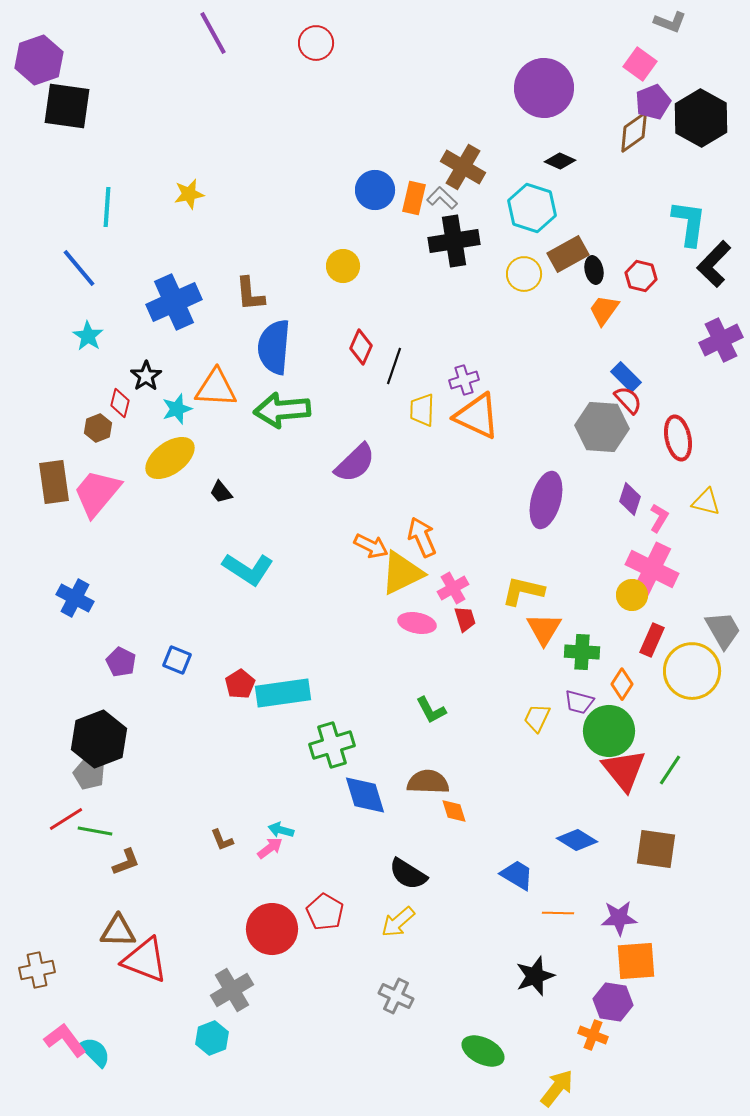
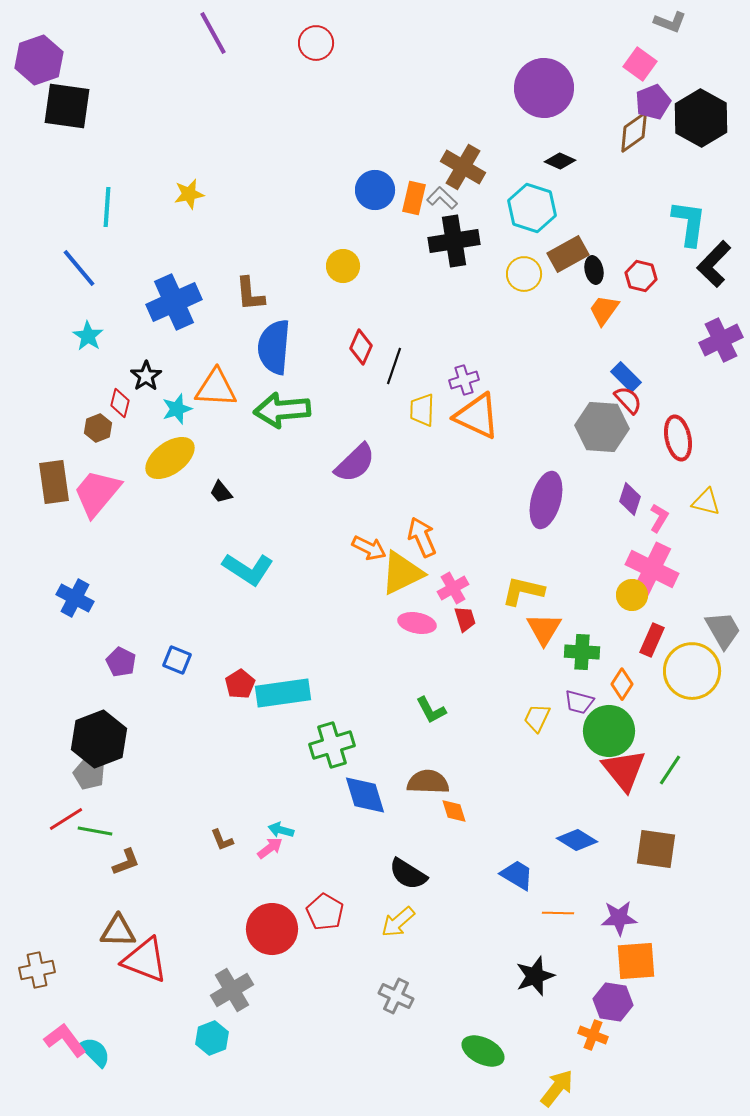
orange arrow at (371, 546): moved 2 px left, 2 px down
